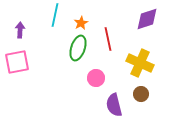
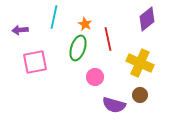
cyan line: moved 1 px left, 2 px down
purple diamond: rotated 20 degrees counterclockwise
orange star: moved 4 px right, 1 px down; rotated 16 degrees counterclockwise
purple arrow: rotated 98 degrees counterclockwise
pink square: moved 18 px right
pink circle: moved 1 px left, 1 px up
brown circle: moved 1 px left, 1 px down
purple semicircle: rotated 60 degrees counterclockwise
